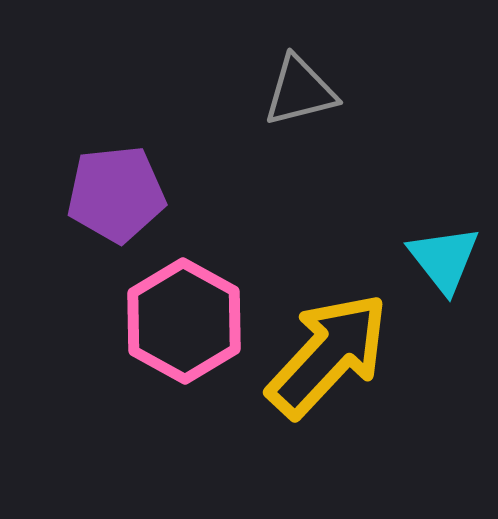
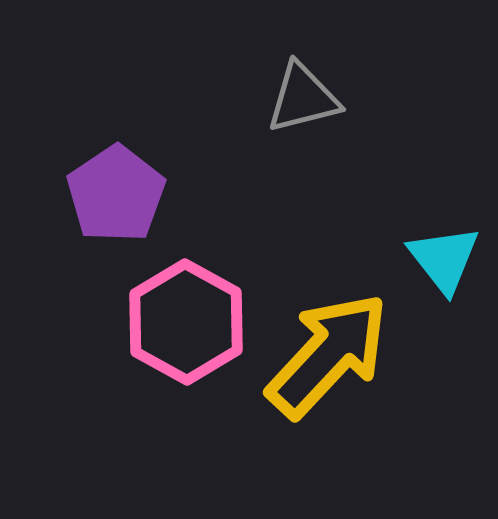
gray triangle: moved 3 px right, 7 px down
purple pentagon: rotated 28 degrees counterclockwise
pink hexagon: moved 2 px right, 1 px down
